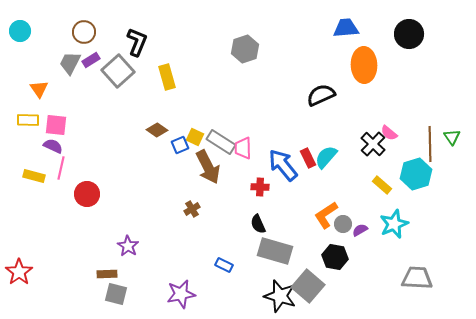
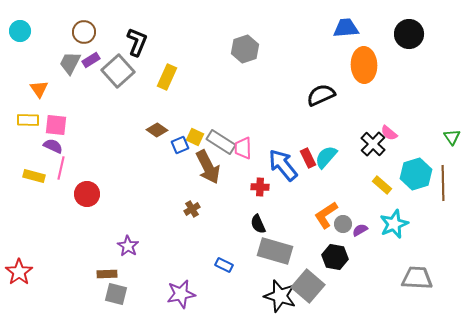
yellow rectangle at (167, 77): rotated 40 degrees clockwise
brown line at (430, 144): moved 13 px right, 39 px down
